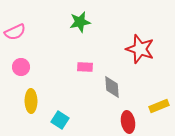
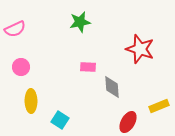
pink semicircle: moved 3 px up
pink rectangle: moved 3 px right
red ellipse: rotated 40 degrees clockwise
